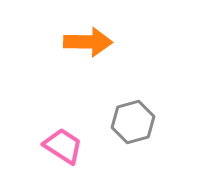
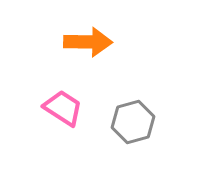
pink trapezoid: moved 38 px up
